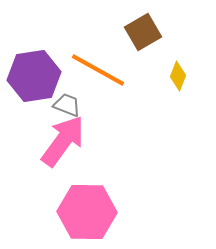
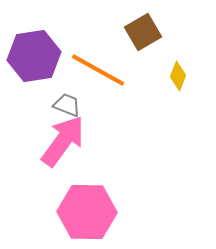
purple hexagon: moved 20 px up
